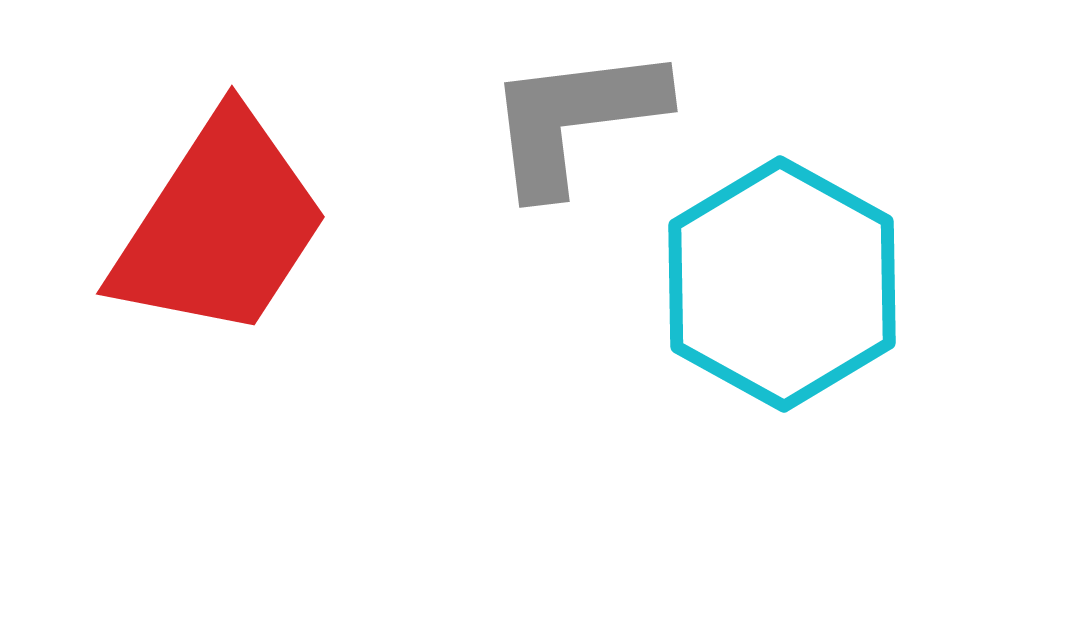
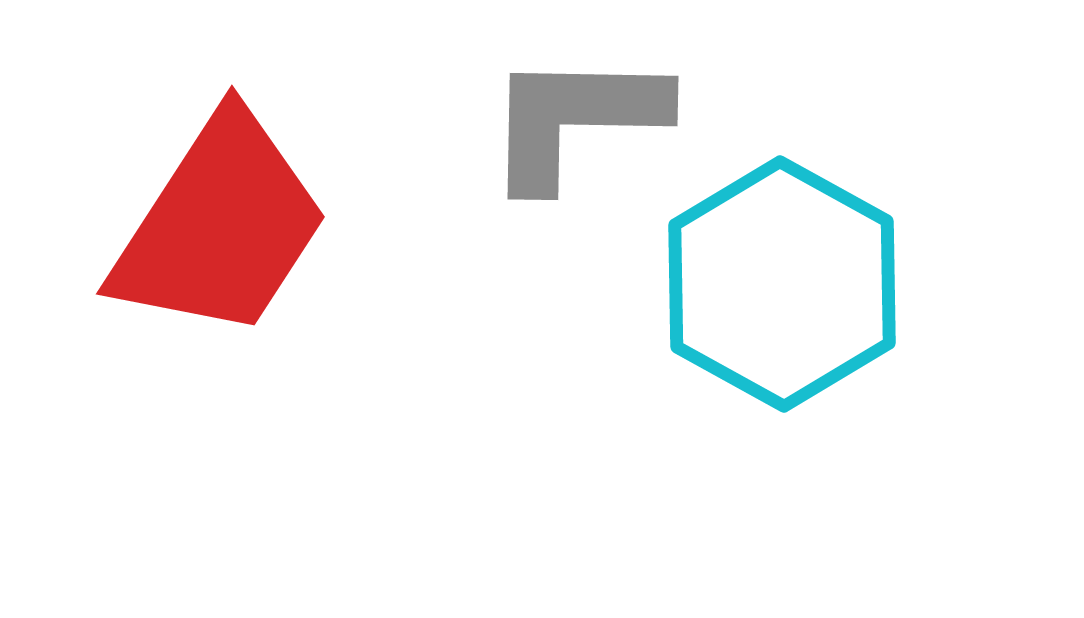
gray L-shape: rotated 8 degrees clockwise
